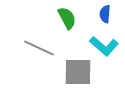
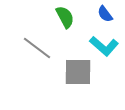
blue semicircle: rotated 42 degrees counterclockwise
green semicircle: moved 2 px left, 1 px up
gray line: moved 2 px left; rotated 12 degrees clockwise
